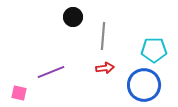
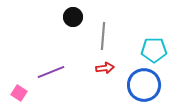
pink square: rotated 21 degrees clockwise
